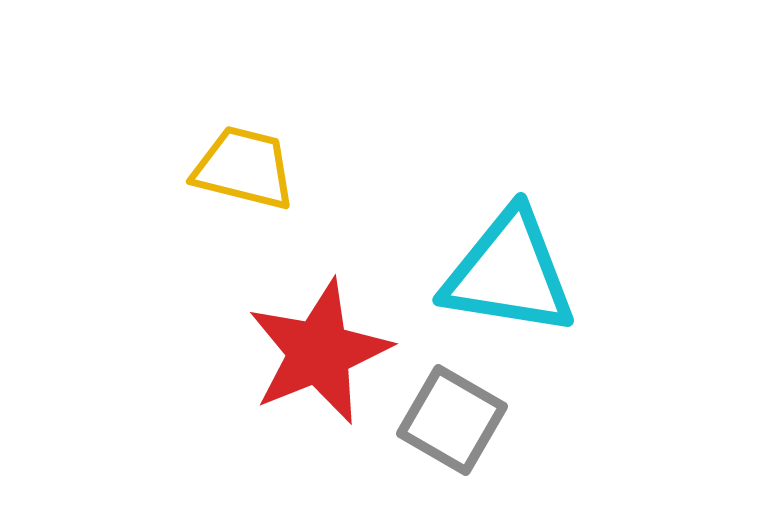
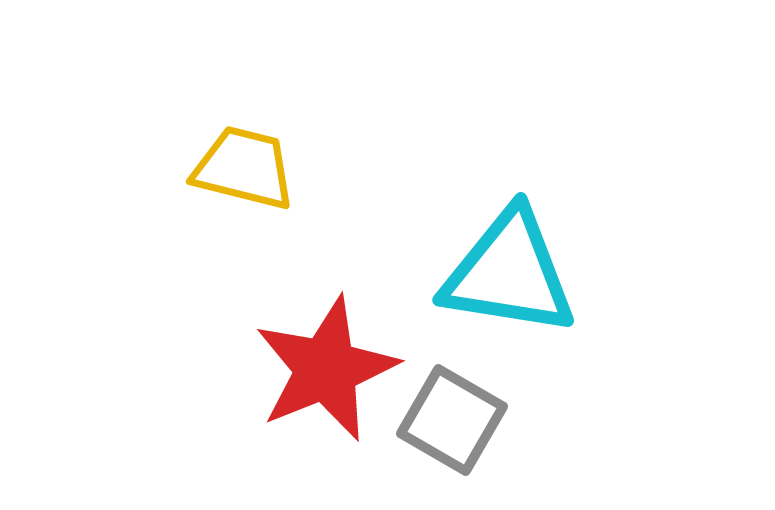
red star: moved 7 px right, 17 px down
